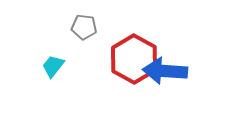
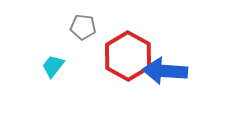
gray pentagon: moved 1 px left
red hexagon: moved 6 px left, 3 px up
